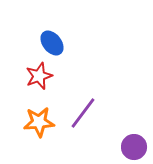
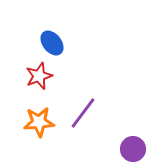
purple circle: moved 1 px left, 2 px down
